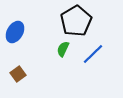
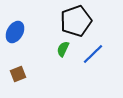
black pentagon: rotated 12 degrees clockwise
brown square: rotated 14 degrees clockwise
